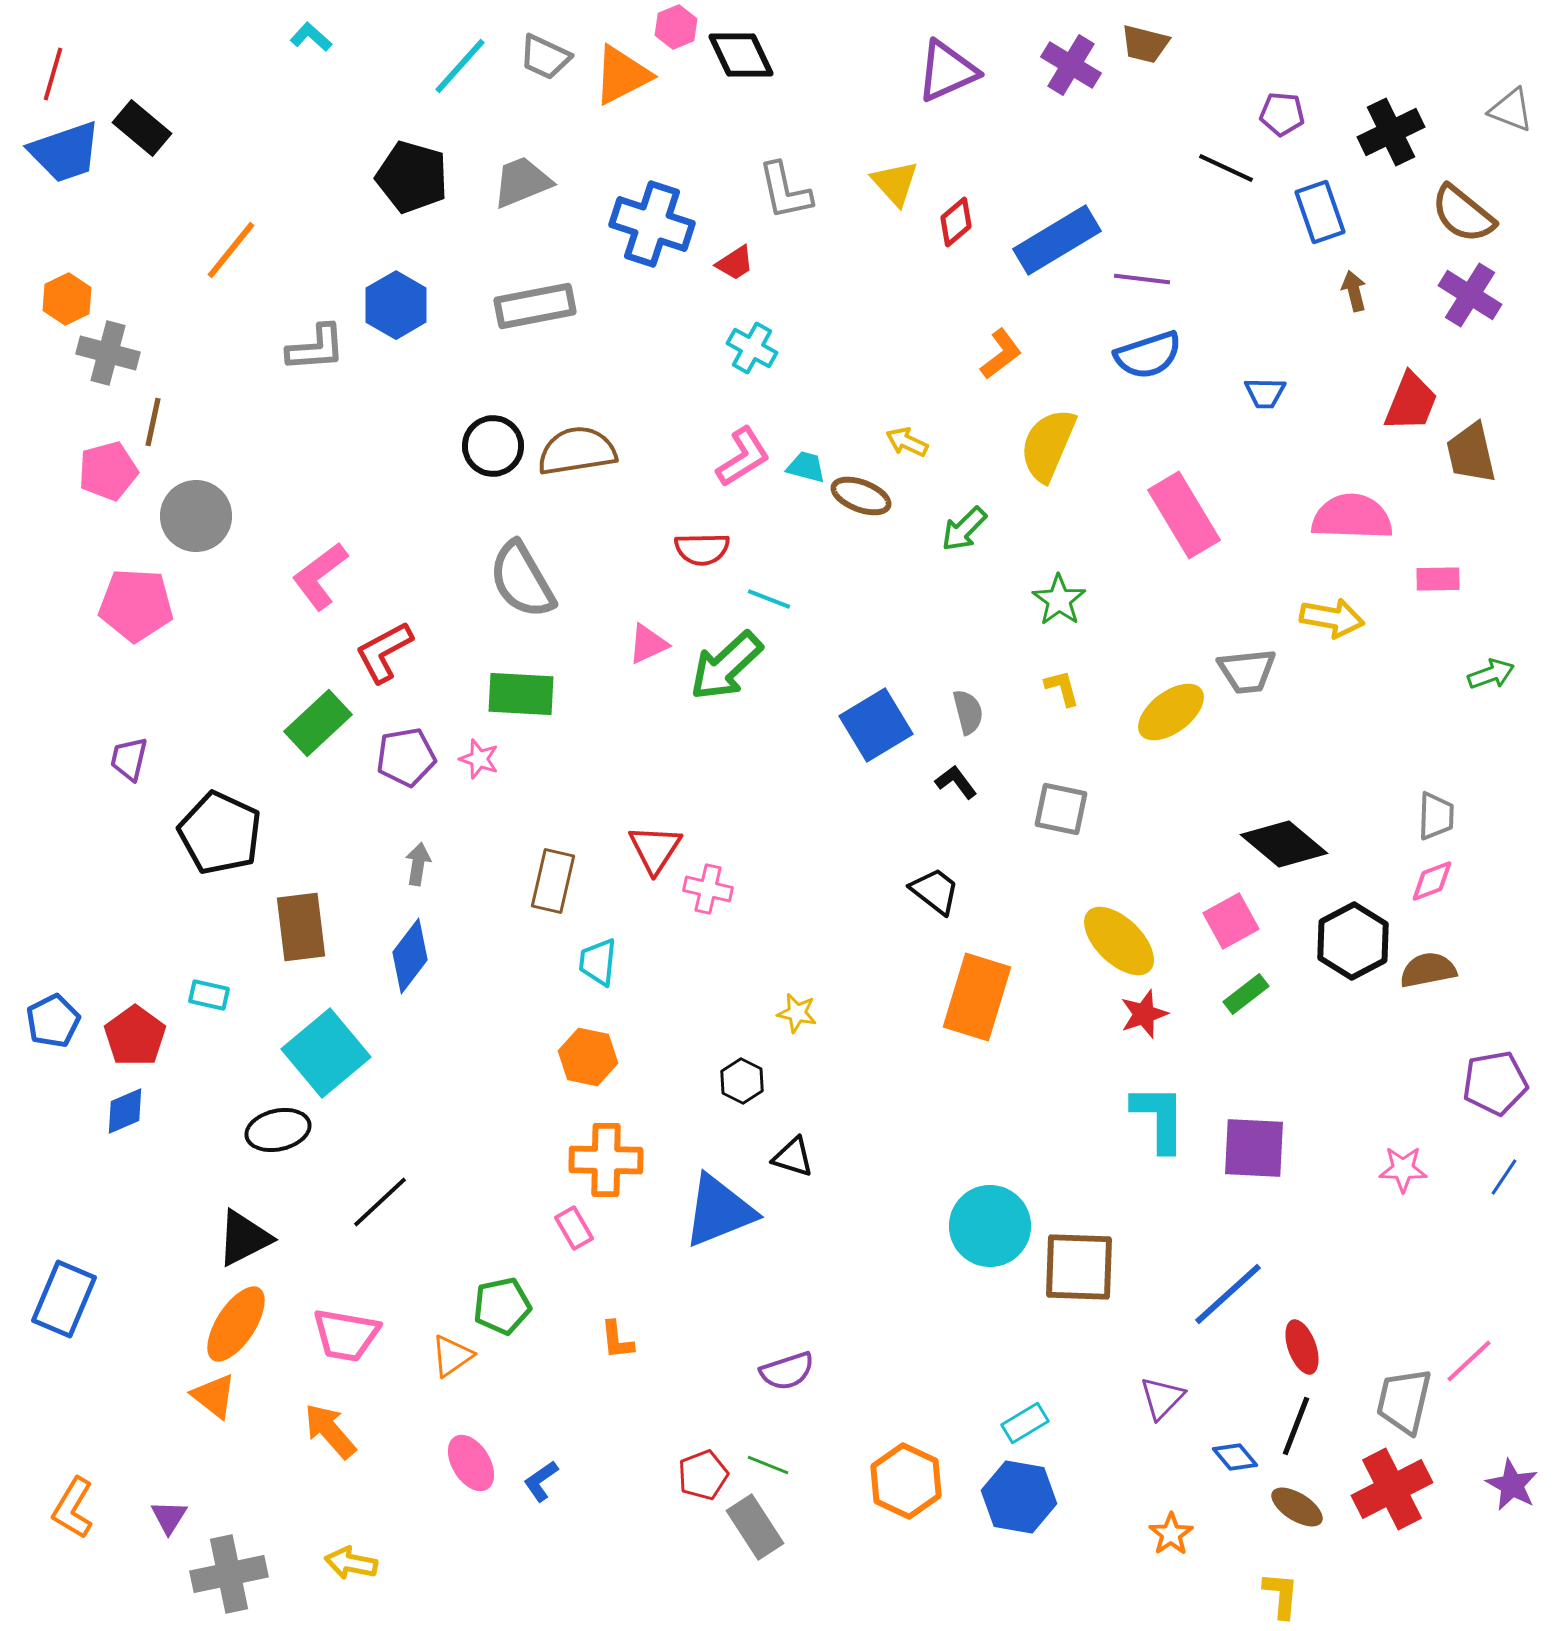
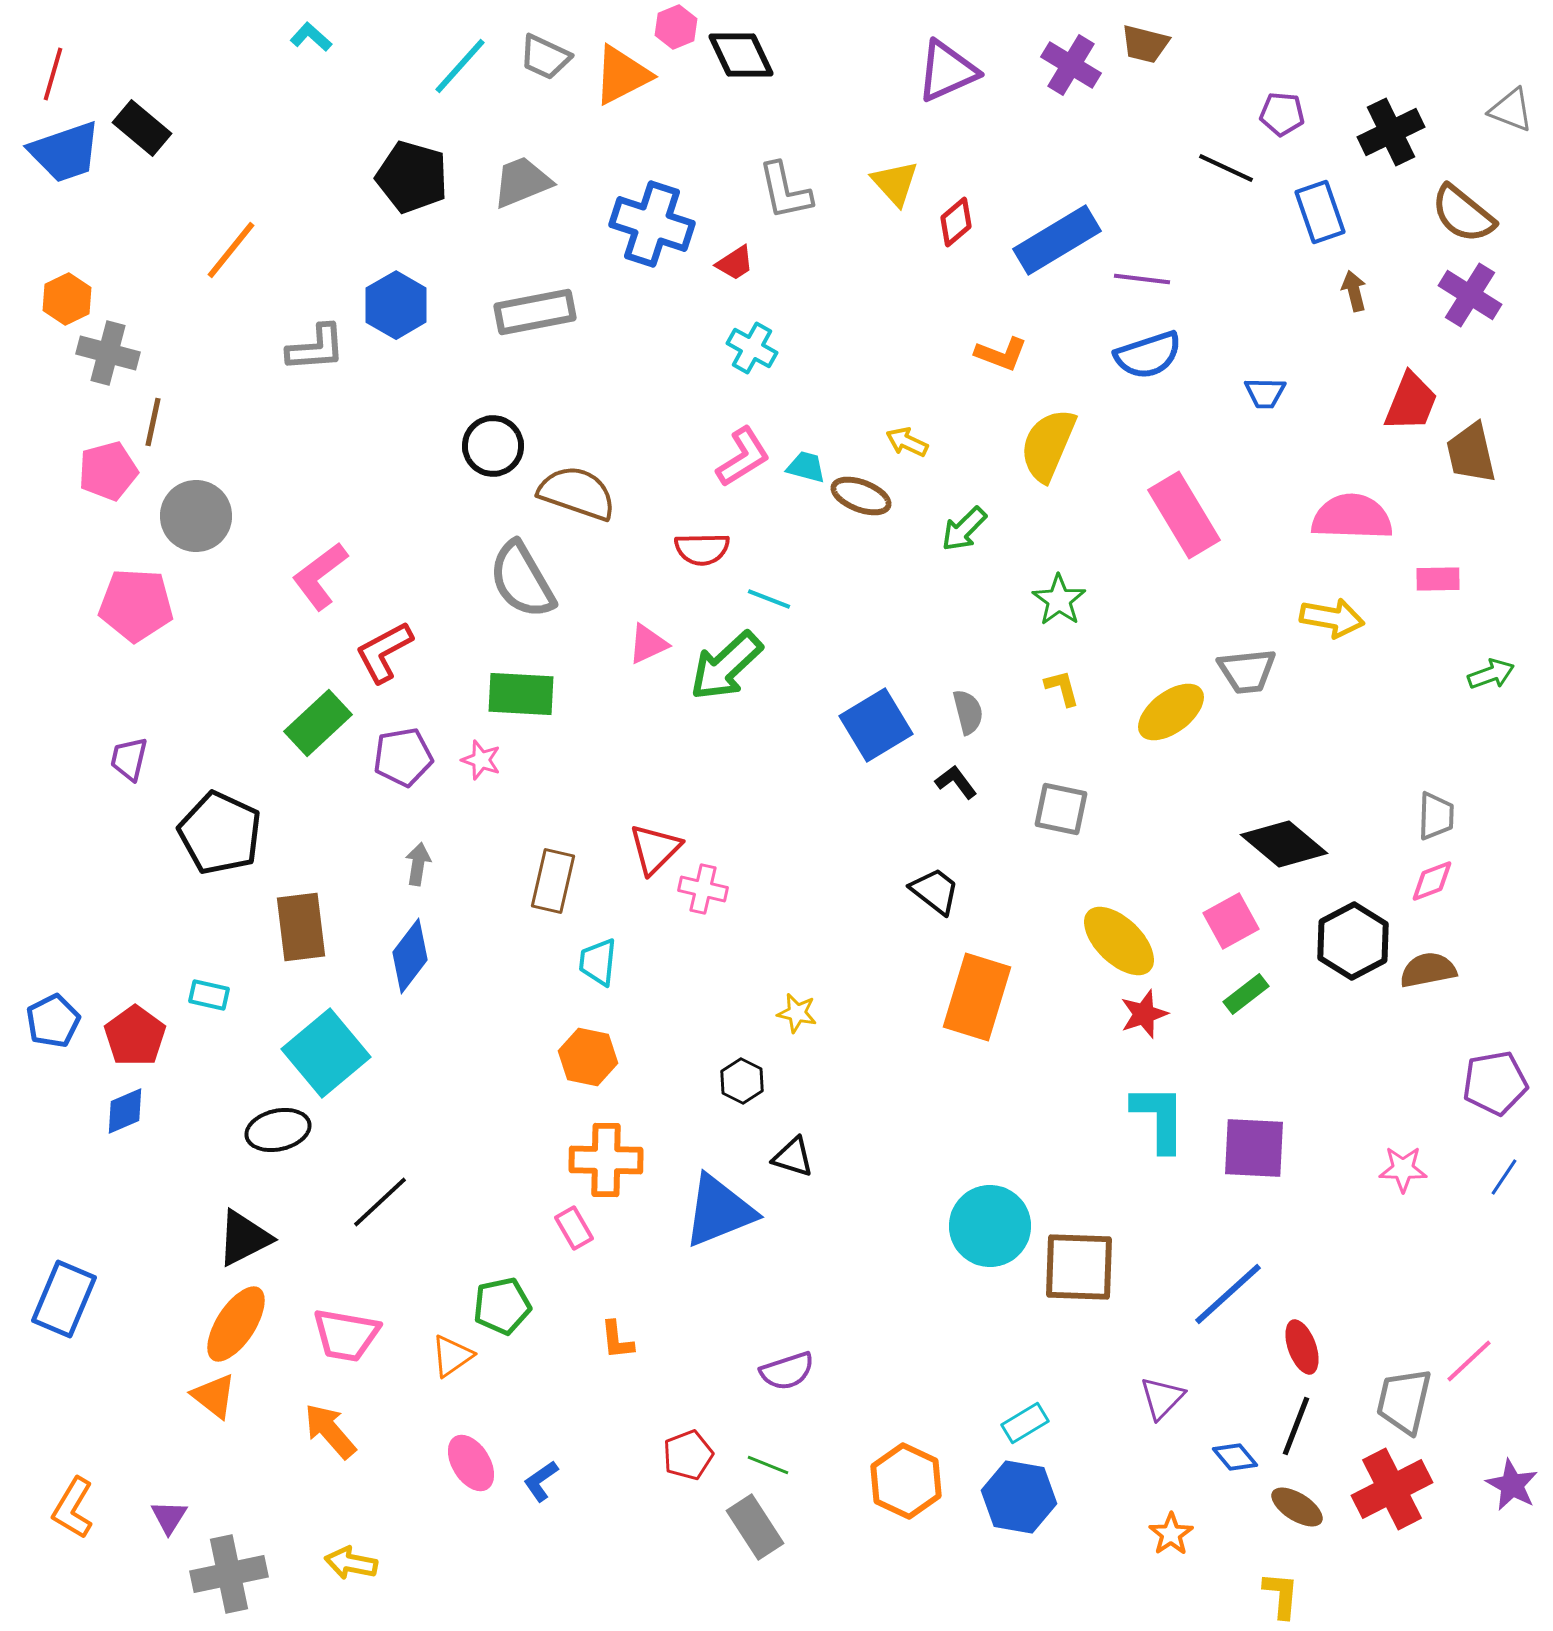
gray rectangle at (535, 306): moved 6 px down
orange L-shape at (1001, 354): rotated 58 degrees clockwise
brown semicircle at (577, 451): moved 42 px down; rotated 28 degrees clockwise
purple pentagon at (406, 757): moved 3 px left
pink star at (479, 759): moved 2 px right, 1 px down
red triangle at (655, 849): rotated 12 degrees clockwise
pink cross at (708, 889): moved 5 px left
red pentagon at (703, 1475): moved 15 px left, 20 px up
